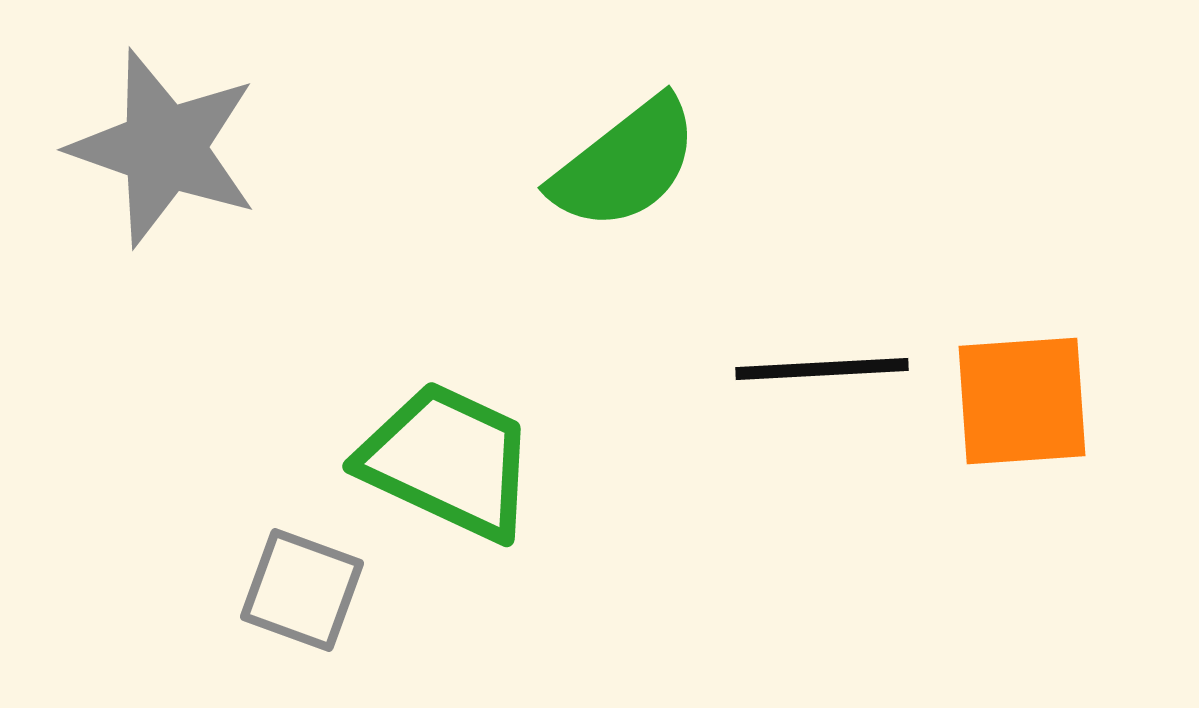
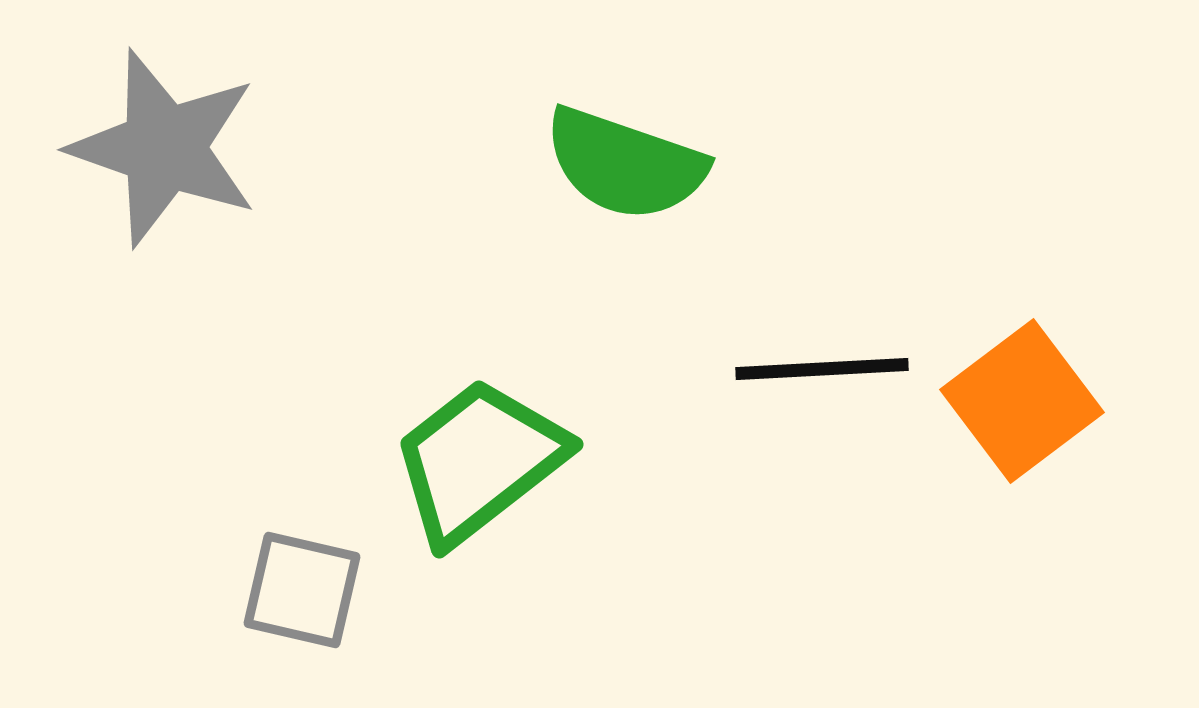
green semicircle: rotated 57 degrees clockwise
orange square: rotated 33 degrees counterclockwise
green trapezoid: moved 31 px right; rotated 63 degrees counterclockwise
gray square: rotated 7 degrees counterclockwise
